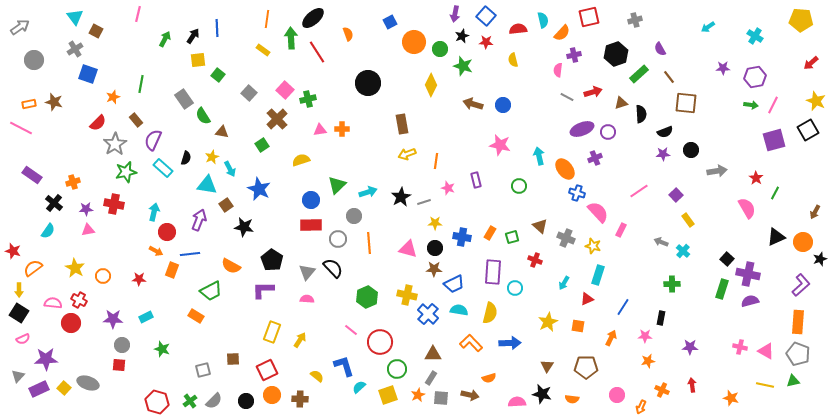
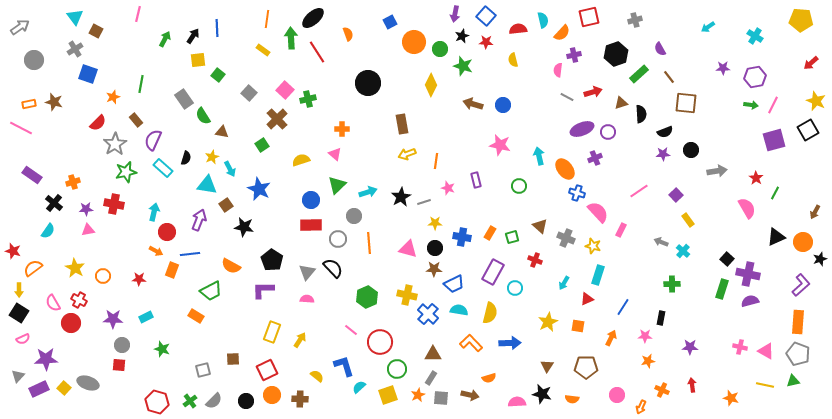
pink triangle at (320, 130): moved 15 px right, 24 px down; rotated 48 degrees clockwise
purple rectangle at (493, 272): rotated 25 degrees clockwise
pink semicircle at (53, 303): rotated 126 degrees counterclockwise
